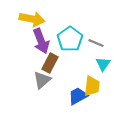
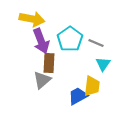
brown rectangle: moved 1 px left; rotated 24 degrees counterclockwise
